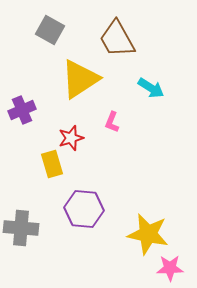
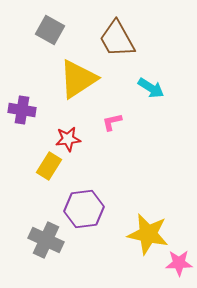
yellow triangle: moved 2 px left
purple cross: rotated 32 degrees clockwise
pink L-shape: rotated 55 degrees clockwise
red star: moved 3 px left, 1 px down; rotated 10 degrees clockwise
yellow rectangle: moved 3 px left, 2 px down; rotated 48 degrees clockwise
purple hexagon: rotated 12 degrees counterclockwise
gray cross: moved 25 px right, 12 px down; rotated 20 degrees clockwise
pink star: moved 9 px right, 5 px up
